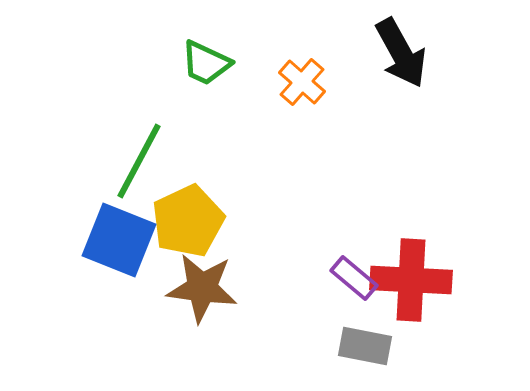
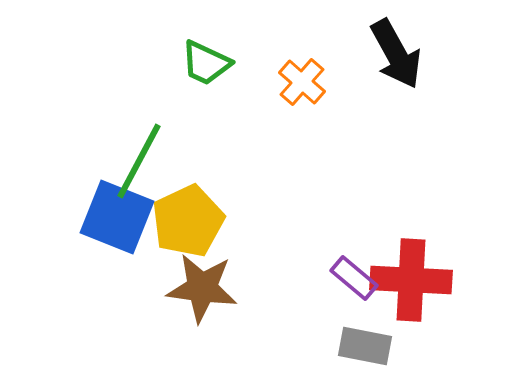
black arrow: moved 5 px left, 1 px down
blue square: moved 2 px left, 23 px up
